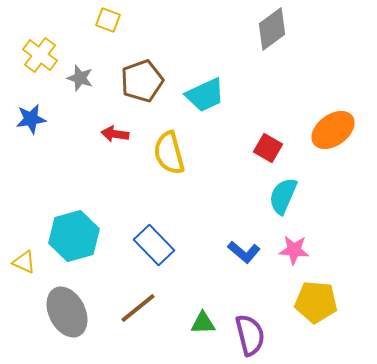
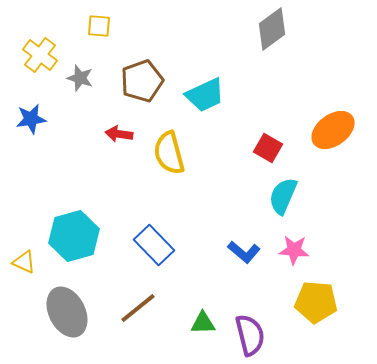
yellow square: moved 9 px left, 6 px down; rotated 15 degrees counterclockwise
red arrow: moved 4 px right
